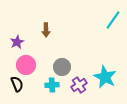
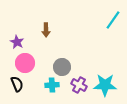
purple star: rotated 16 degrees counterclockwise
pink circle: moved 1 px left, 2 px up
cyan star: moved 8 px down; rotated 25 degrees counterclockwise
purple cross: rotated 28 degrees counterclockwise
